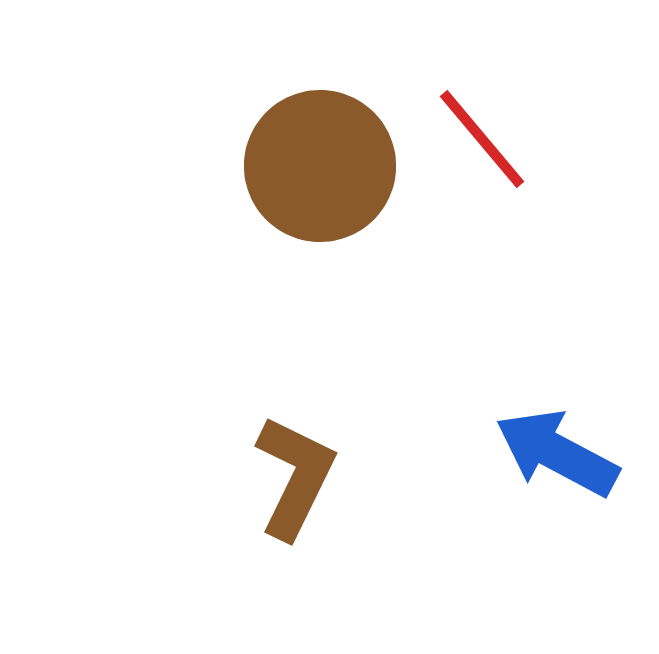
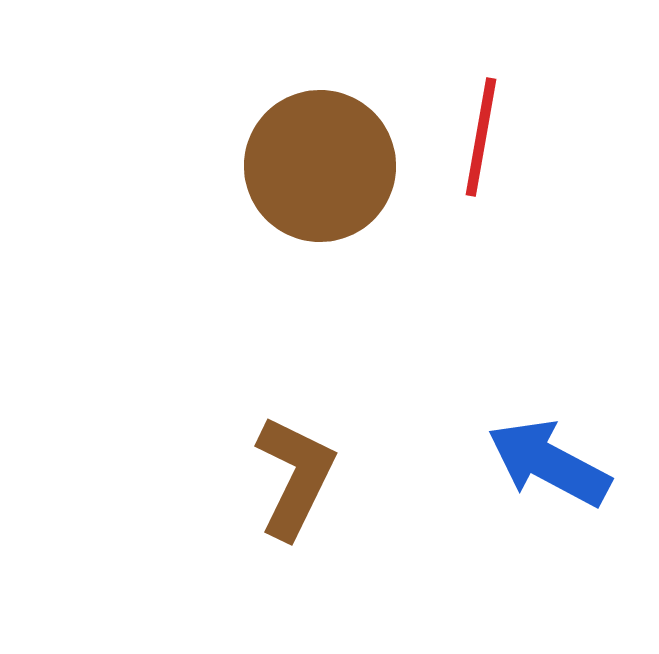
red line: moved 1 px left, 2 px up; rotated 50 degrees clockwise
blue arrow: moved 8 px left, 10 px down
